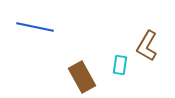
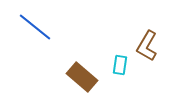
blue line: rotated 27 degrees clockwise
brown rectangle: rotated 20 degrees counterclockwise
